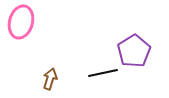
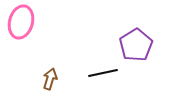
purple pentagon: moved 2 px right, 6 px up
